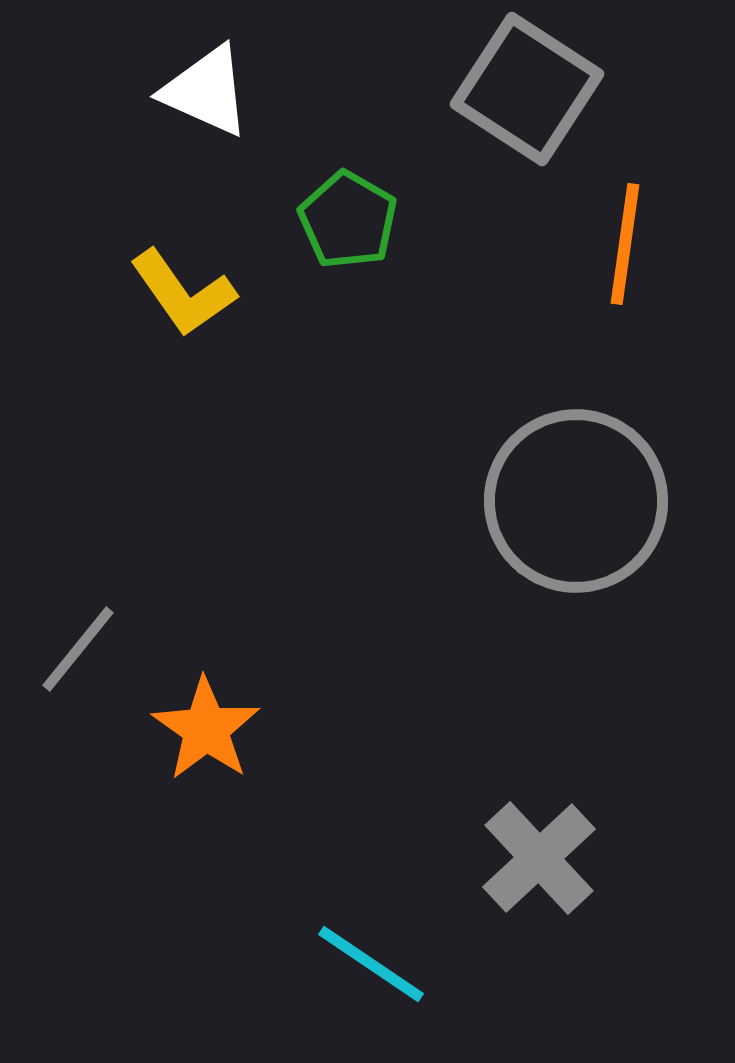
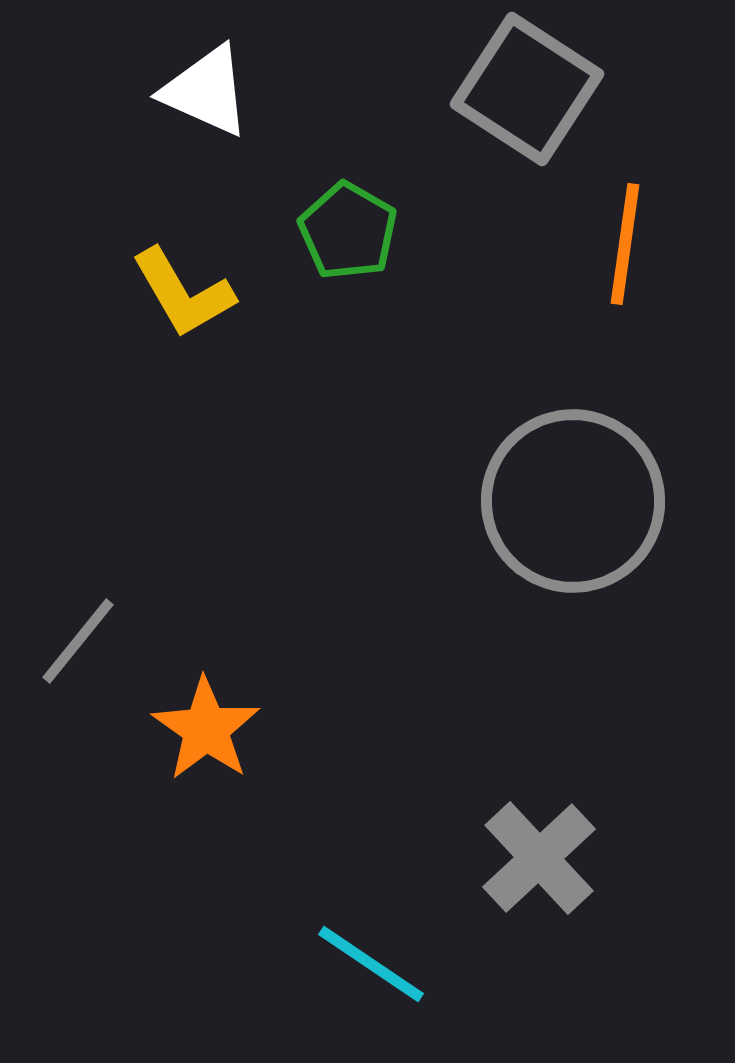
green pentagon: moved 11 px down
yellow L-shape: rotated 5 degrees clockwise
gray circle: moved 3 px left
gray line: moved 8 px up
